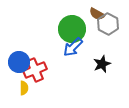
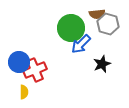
brown semicircle: rotated 35 degrees counterclockwise
gray hexagon: rotated 10 degrees counterclockwise
green circle: moved 1 px left, 1 px up
blue arrow: moved 8 px right, 3 px up
yellow semicircle: moved 4 px down
